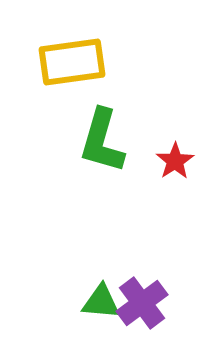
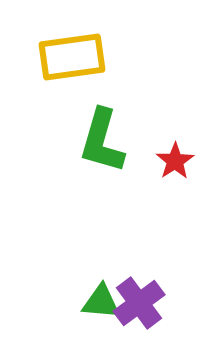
yellow rectangle: moved 5 px up
purple cross: moved 3 px left
